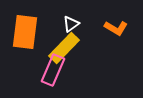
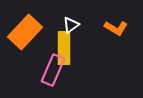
white triangle: moved 1 px down
orange rectangle: rotated 36 degrees clockwise
yellow rectangle: rotated 44 degrees counterclockwise
